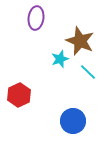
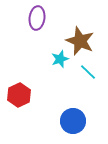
purple ellipse: moved 1 px right
